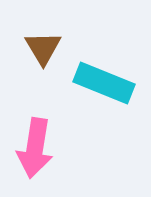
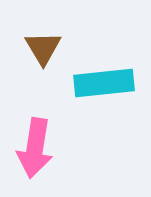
cyan rectangle: rotated 28 degrees counterclockwise
